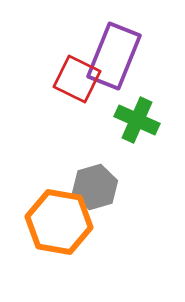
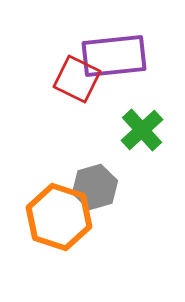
purple rectangle: rotated 62 degrees clockwise
green cross: moved 5 px right, 10 px down; rotated 24 degrees clockwise
orange hexagon: moved 5 px up; rotated 8 degrees clockwise
